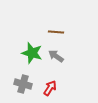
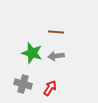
gray arrow: rotated 42 degrees counterclockwise
